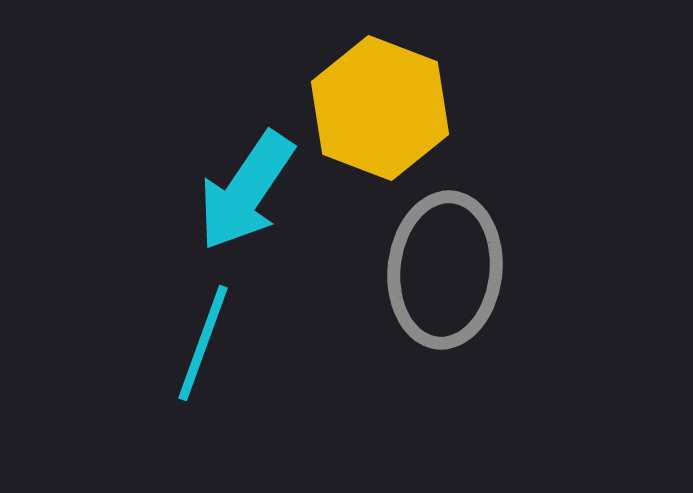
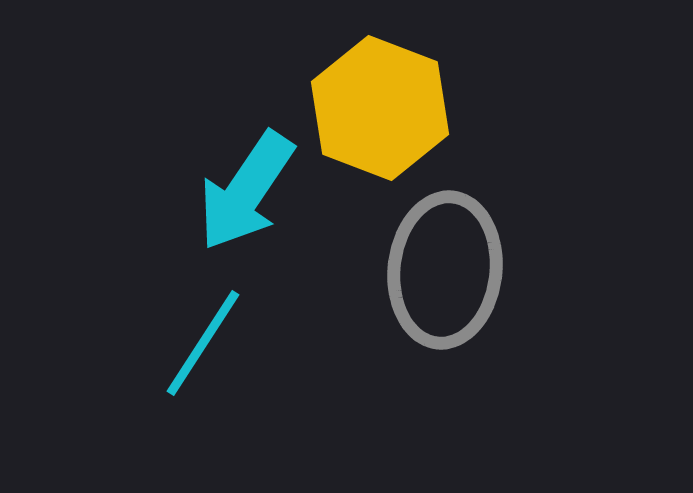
cyan line: rotated 13 degrees clockwise
